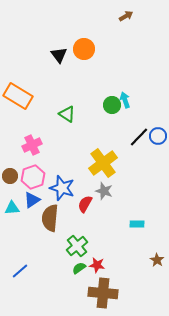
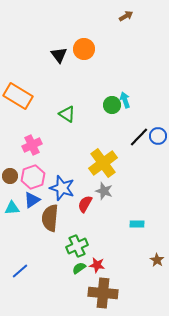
green cross: rotated 15 degrees clockwise
